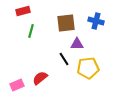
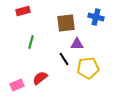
blue cross: moved 4 px up
green line: moved 11 px down
